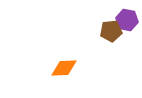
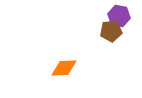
purple hexagon: moved 8 px left, 4 px up
